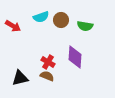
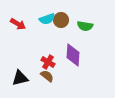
cyan semicircle: moved 6 px right, 2 px down
red arrow: moved 5 px right, 2 px up
purple diamond: moved 2 px left, 2 px up
brown semicircle: rotated 16 degrees clockwise
